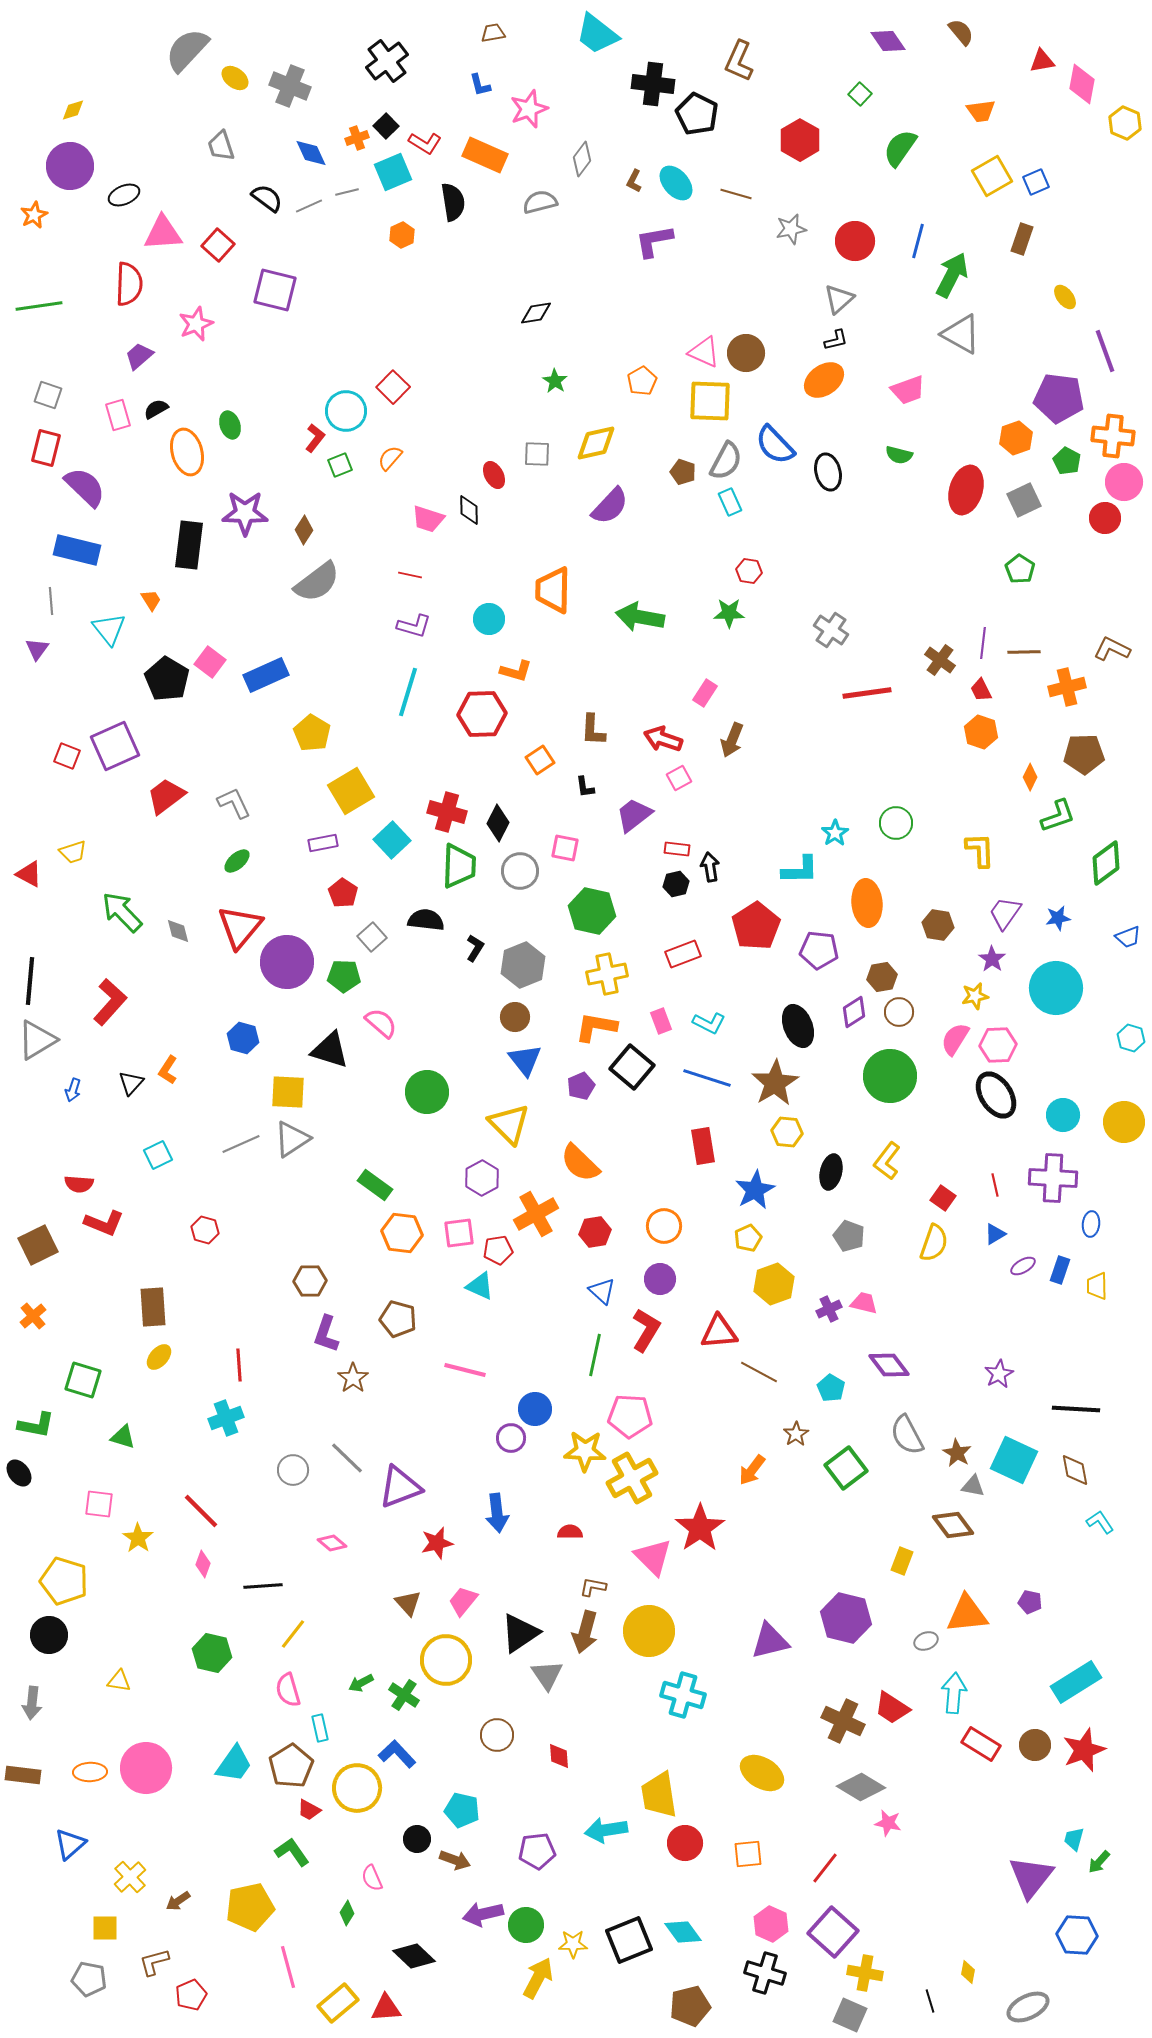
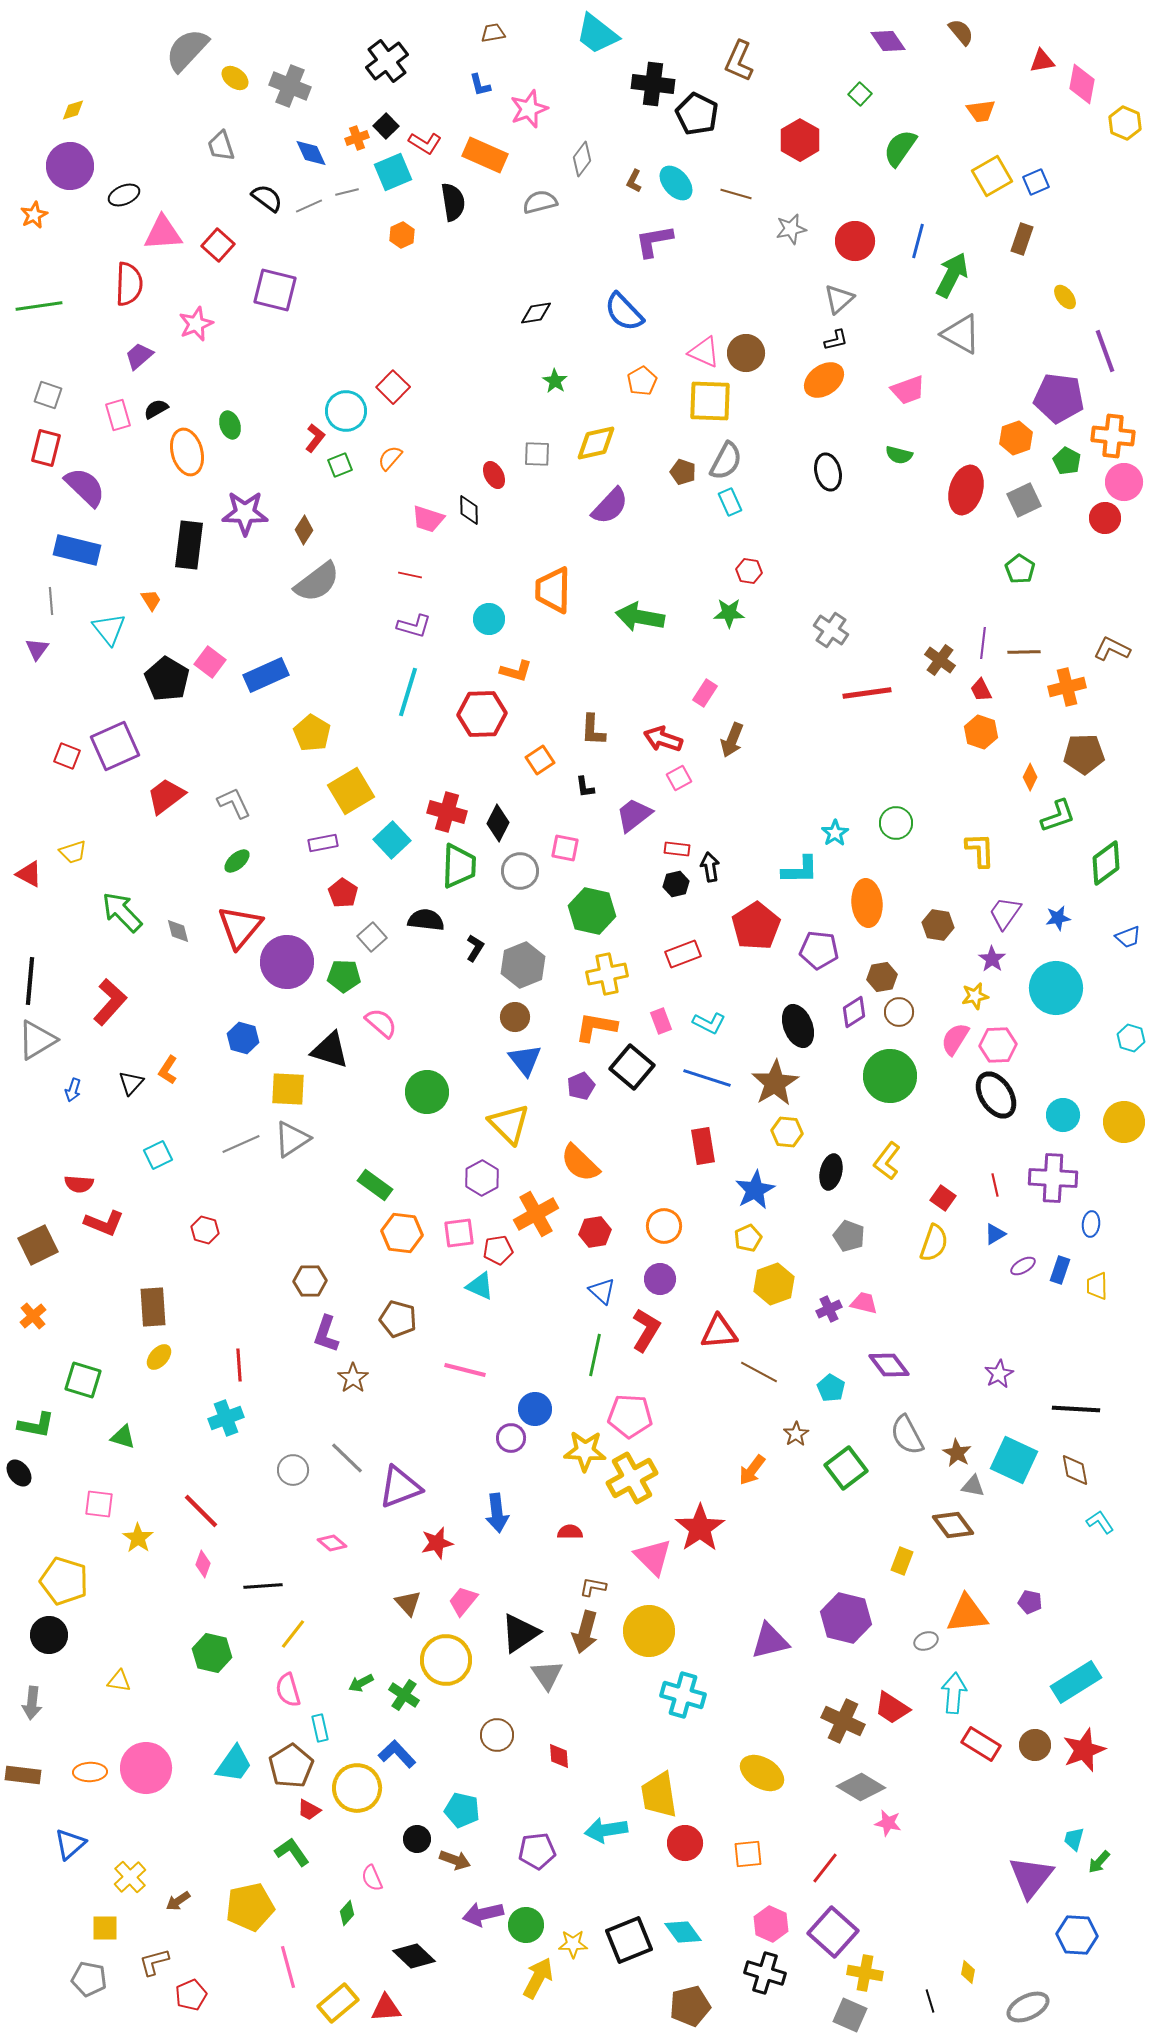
blue semicircle at (775, 445): moved 151 px left, 133 px up
yellow square at (288, 1092): moved 3 px up
green diamond at (347, 1913): rotated 10 degrees clockwise
